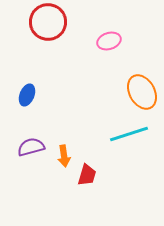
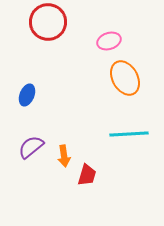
orange ellipse: moved 17 px left, 14 px up
cyan line: rotated 15 degrees clockwise
purple semicircle: rotated 24 degrees counterclockwise
